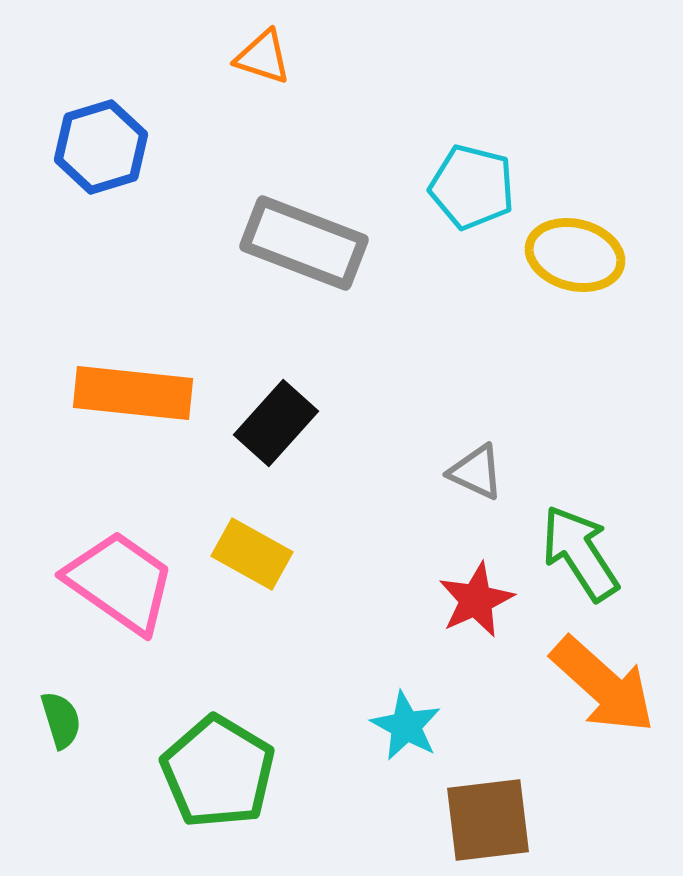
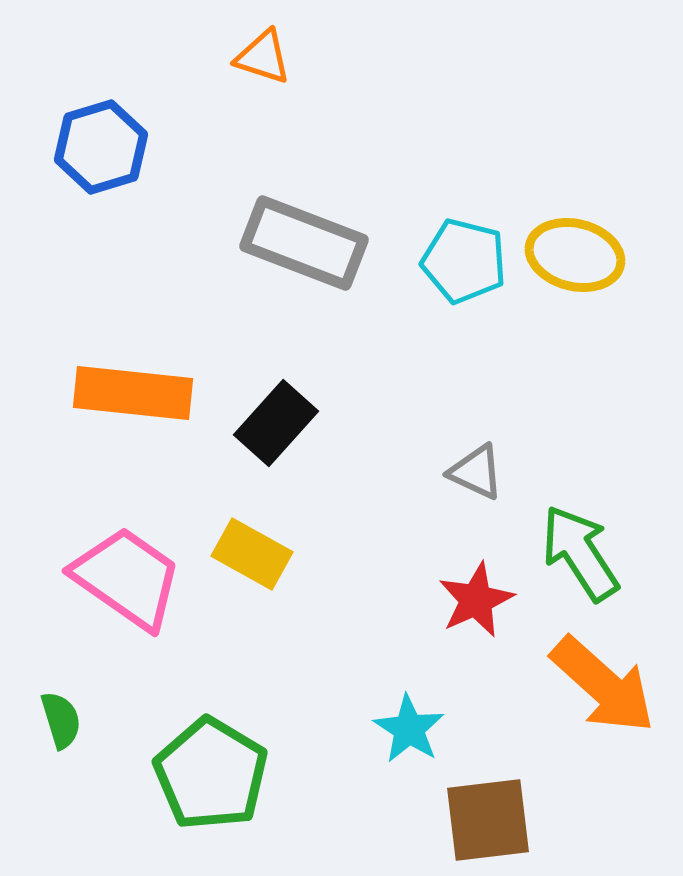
cyan pentagon: moved 8 px left, 74 px down
pink trapezoid: moved 7 px right, 4 px up
cyan star: moved 3 px right, 3 px down; rotated 4 degrees clockwise
green pentagon: moved 7 px left, 2 px down
